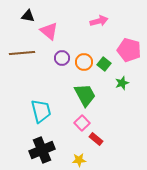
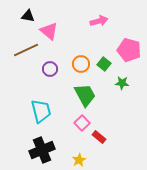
brown line: moved 4 px right, 3 px up; rotated 20 degrees counterclockwise
purple circle: moved 12 px left, 11 px down
orange circle: moved 3 px left, 2 px down
green star: rotated 24 degrees clockwise
red rectangle: moved 3 px right, 2 px up
yellow star: rotated 24 degrees counterclockwise
